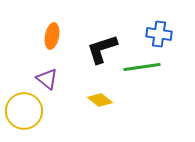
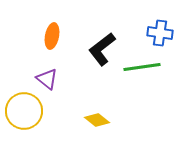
blue cross: moved 1 px right, 1 px up
black L-shape: rotated 20 degrees counterclockwise
yellow diamond: moved 3 px left, 20 px down
